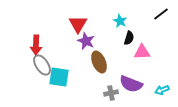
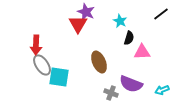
purple star: moved 29 px up
gray cross: rotated 32 degrees clockwise
